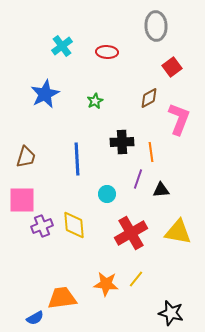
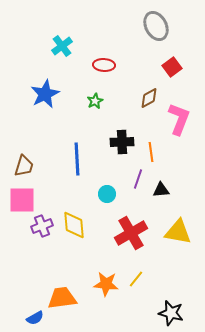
gray ellipse: rotated 24 degrees counterclockwise
red ellipse: moved 3 px left, 13 px down
brown trapezoid: moved 2 px left, 9 px down
